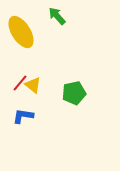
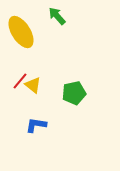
red line: moved 2 px up
blue L-shape: moved 13 px right, 9 px down
